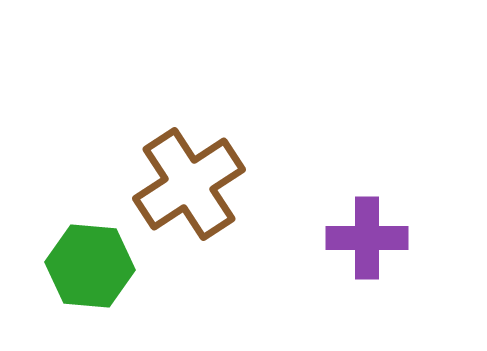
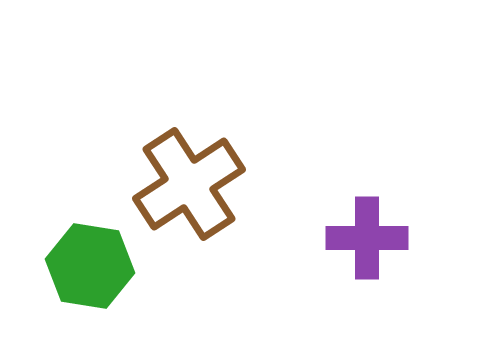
green hexagon: rotated 4 degrees clockwise
